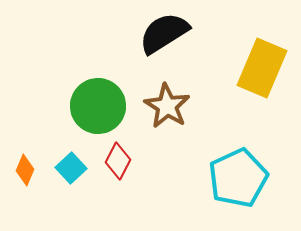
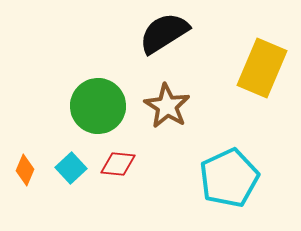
red diamond: moved 3 px down; rotated 69 degrees clockwise
cyan pentagon: moved 9 px left
